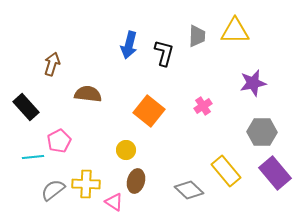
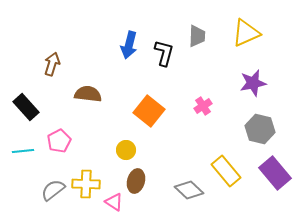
yellow triangle: moved 11 px right, 2 px down; rotated 24 degrees counterclockwise
gray hexagon: moved 2 px left, 3 px up; rotated 12 degrees clockwise
cyan line: moved 10 px left, 6 px up
